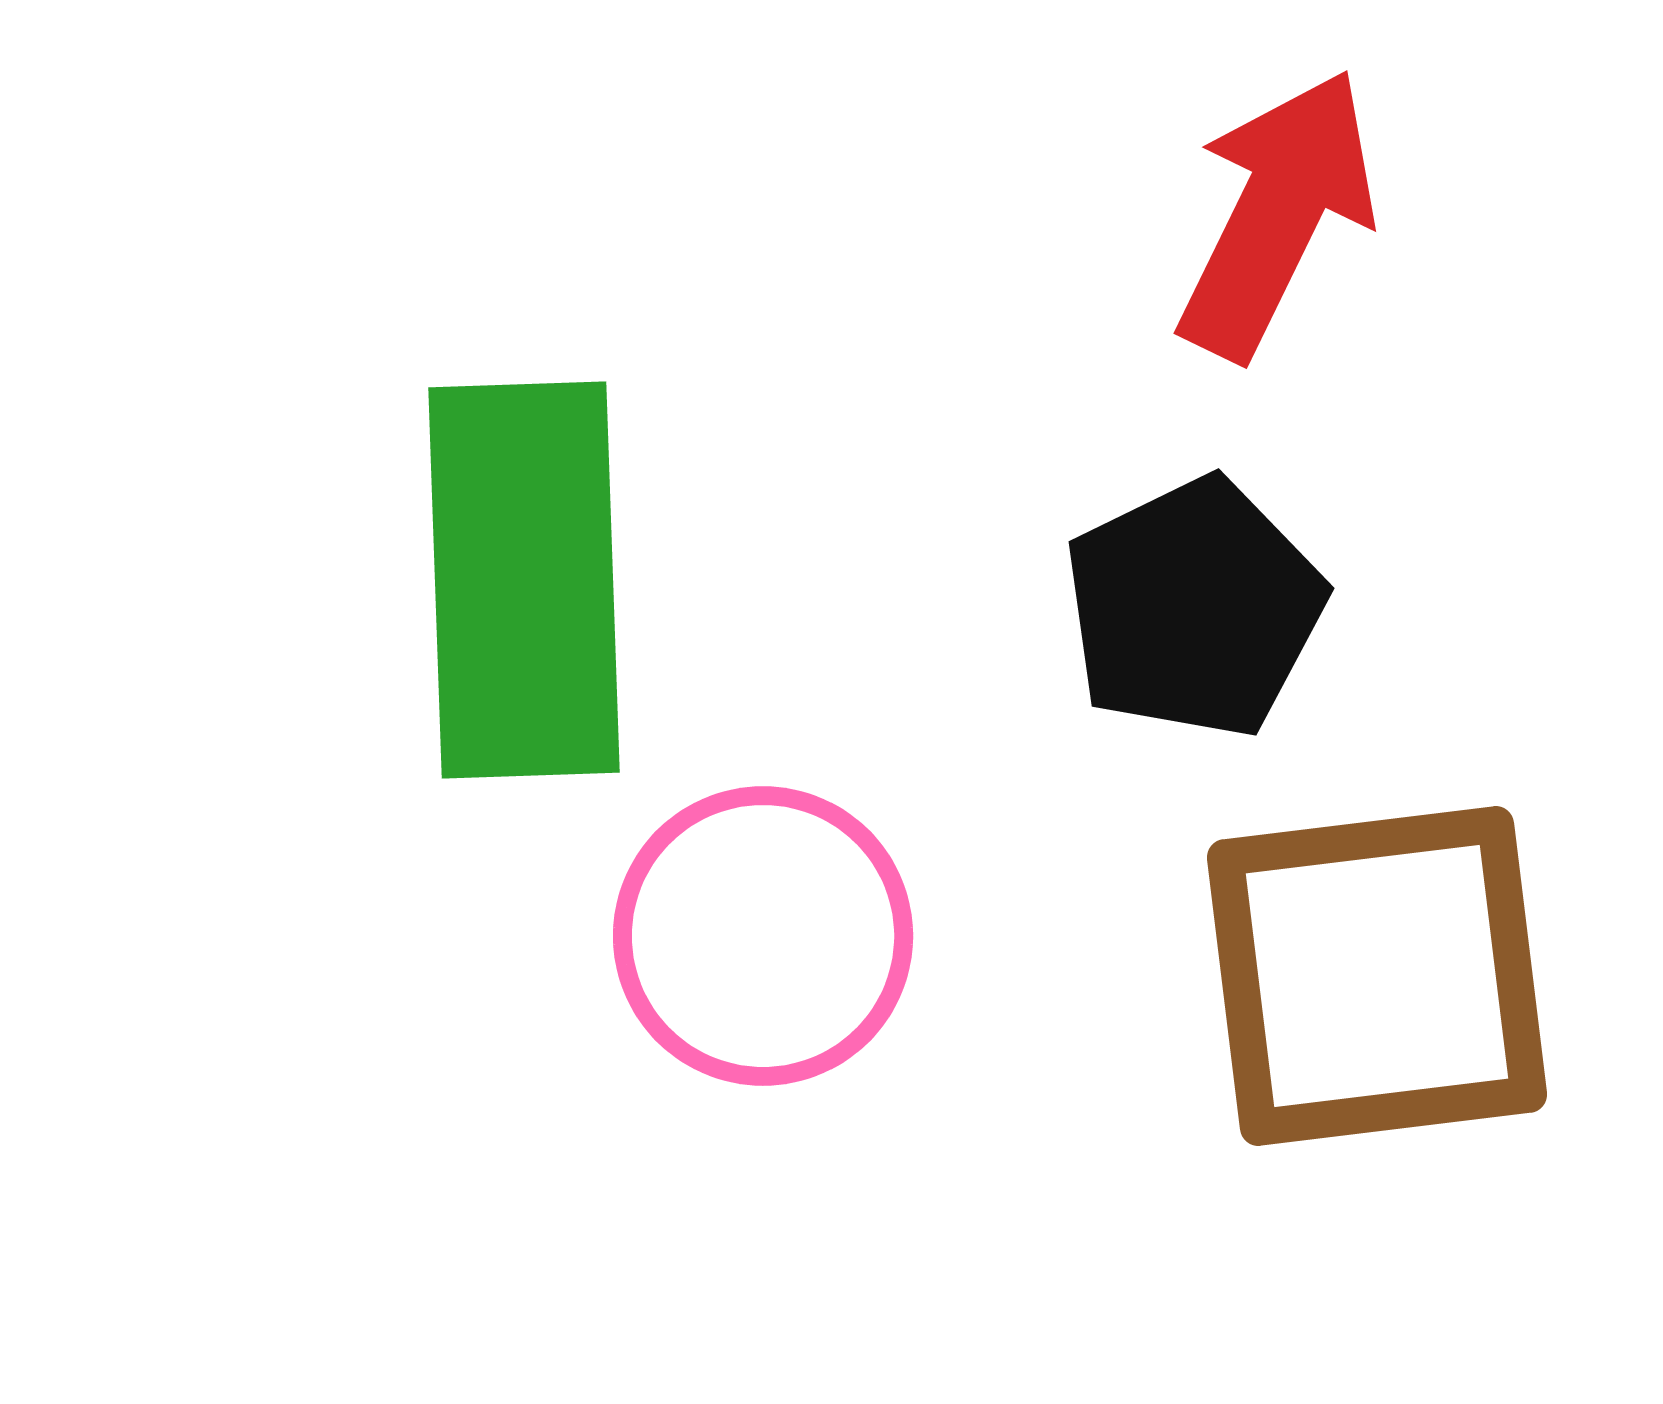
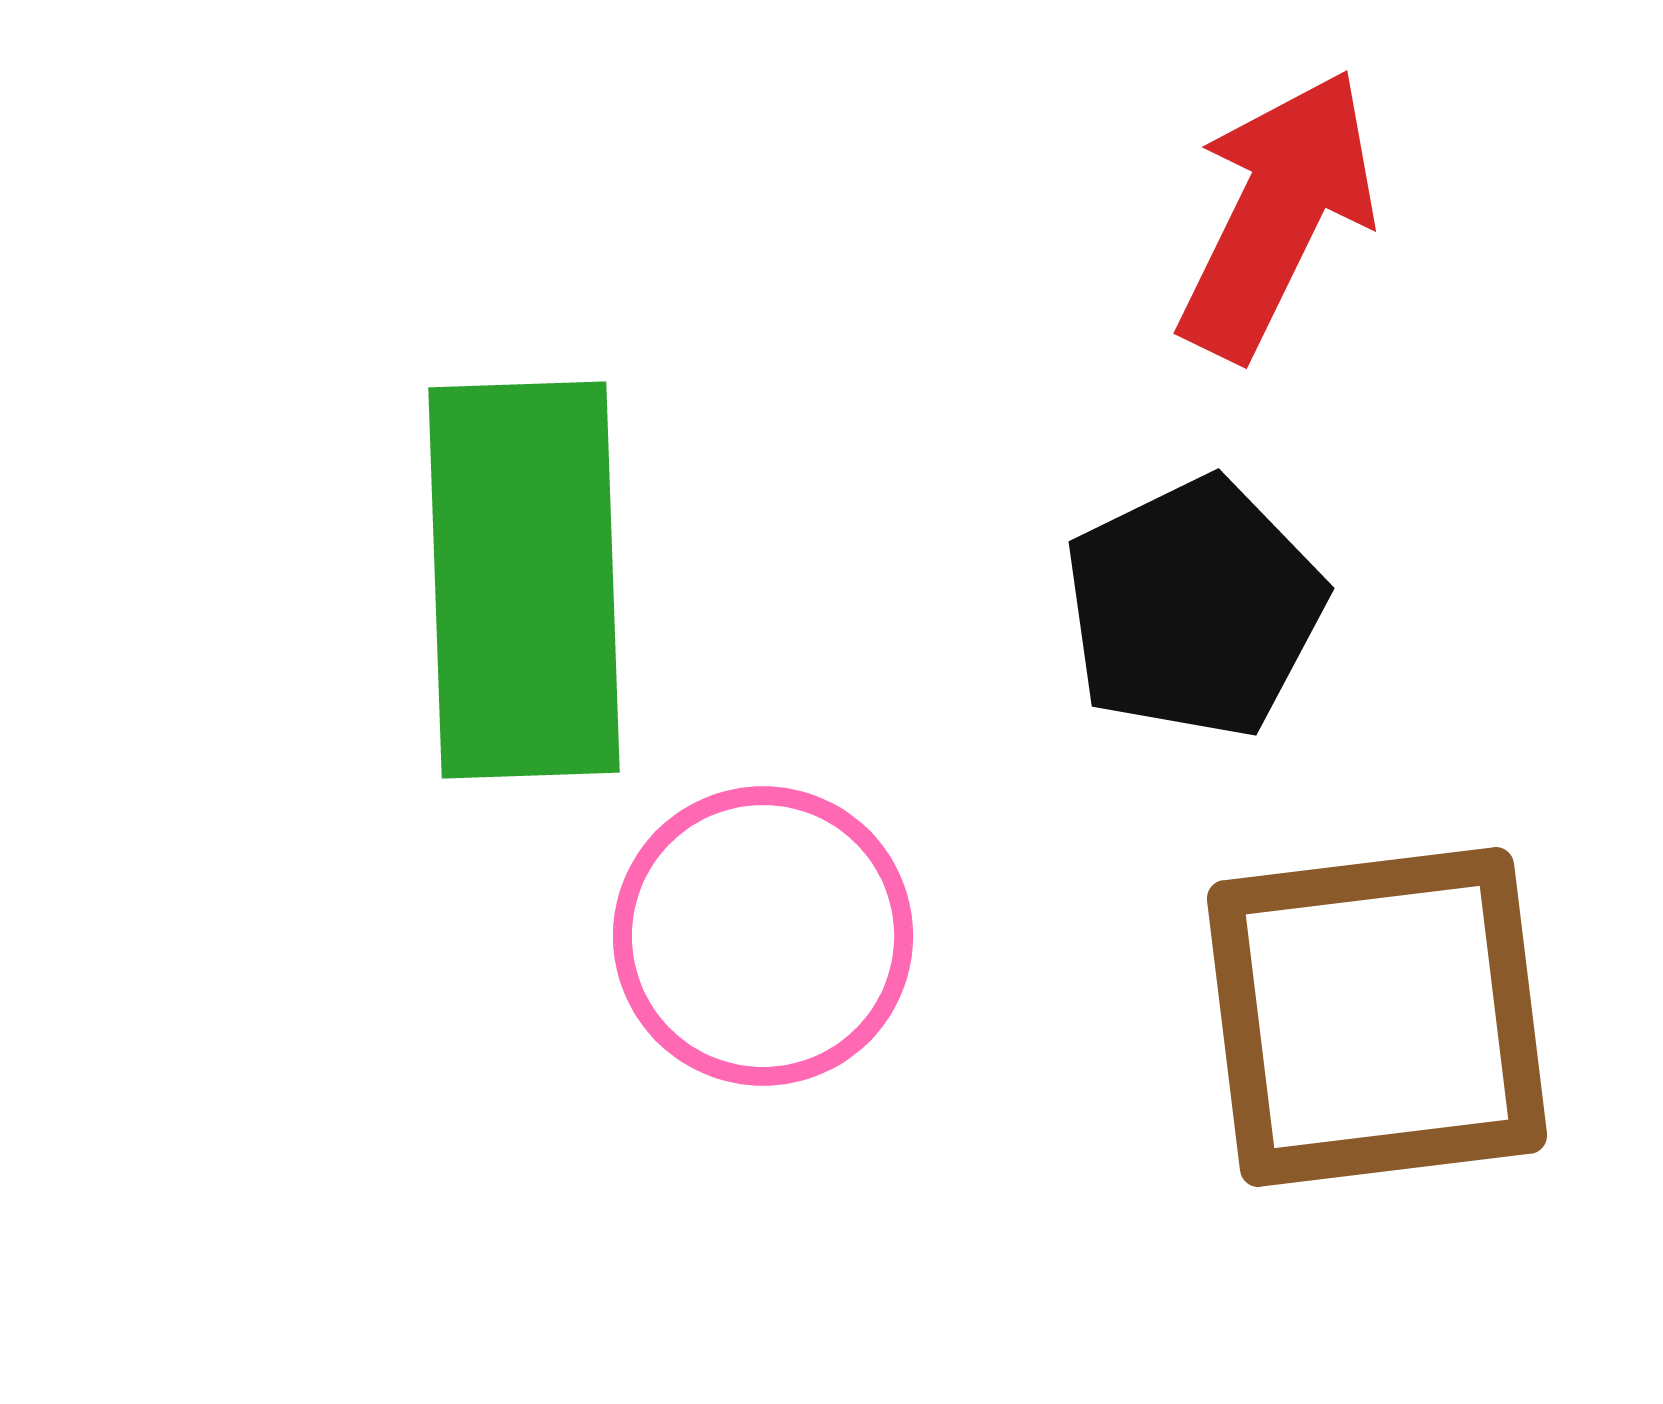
brown square: moved 41 px down
